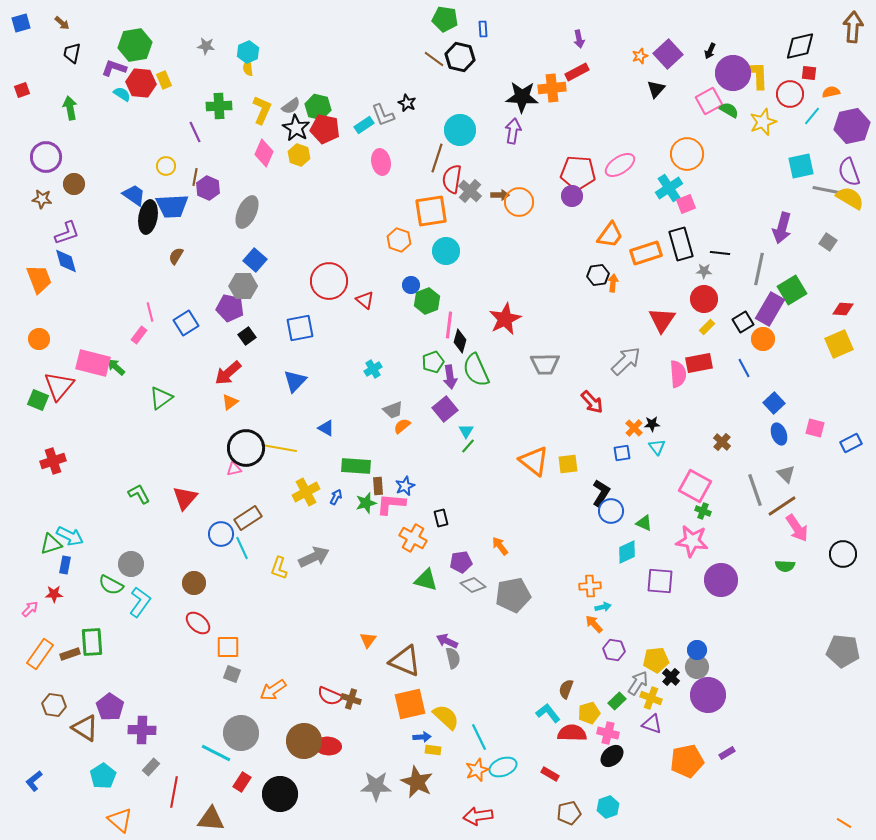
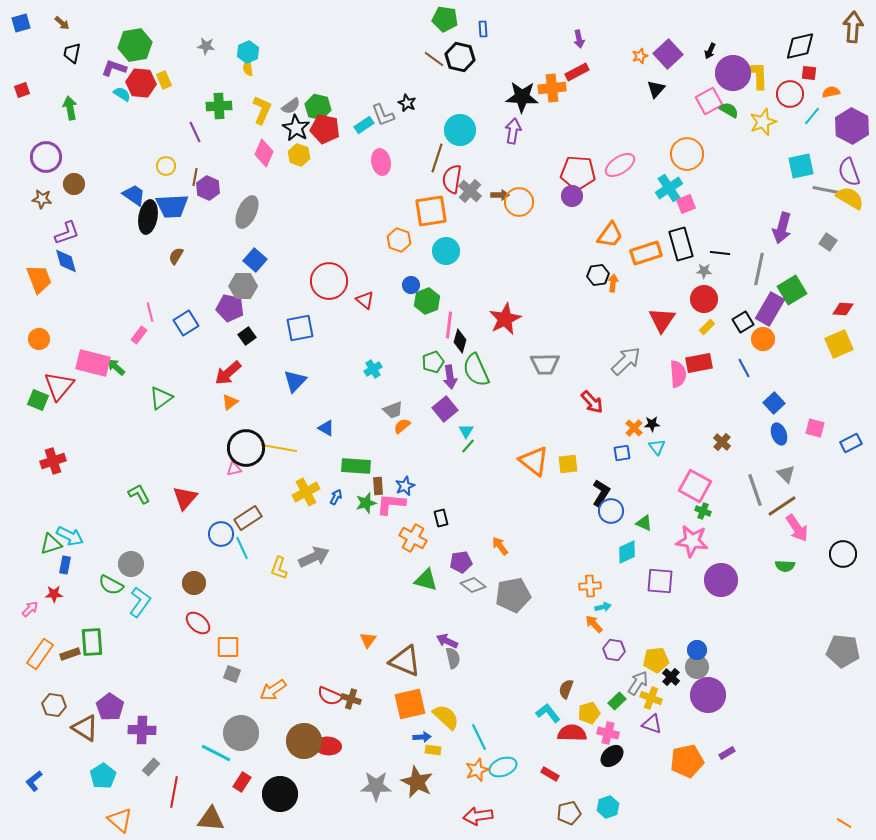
purple hexagon at (852, 126): rotated 20 degrees counterclockwise
